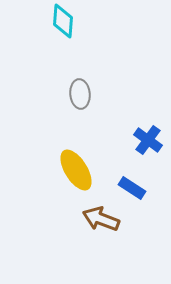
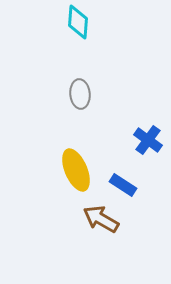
cyan diamond: moved 15 px right, 1 px down
yellow ellipse: rotated 9 degrees clockwise
blue rectangle: moved 9 px left, 3 px up
brown arrow: rotated 9 degrees clockwise
